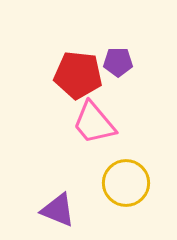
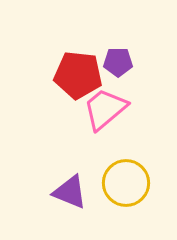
pink trapezoid: moved 11 px right, 14 px up; rotated 90 degrees clockwise
purple triangle: moved 12 px right, 18 px up
